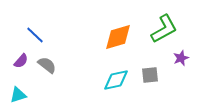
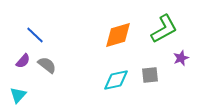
orange diamond: moved 2 px up
purple semicircle: moved 2 px right
cyan triangle: rotated 30 degrees counterclockwise
